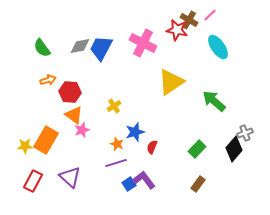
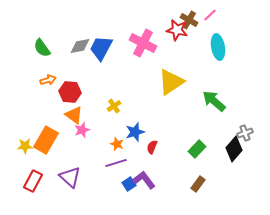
cyan ellipse: rotated 25 degrees clockwise
